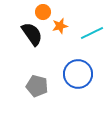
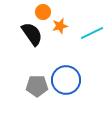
blue circle: moved 12 px left, 6 px down
gray pentagon: rotated 15 degrees counterclockwise
